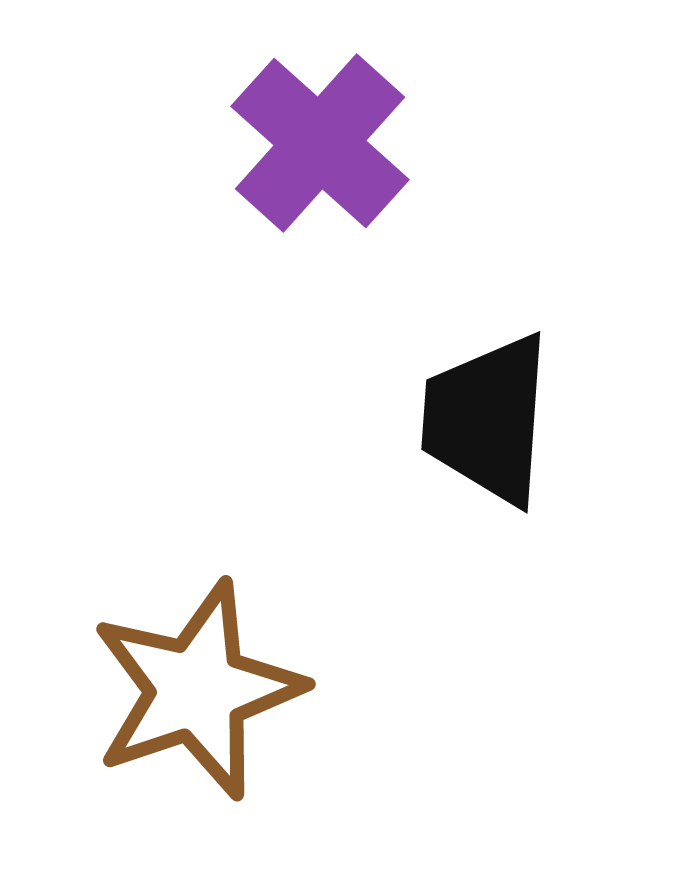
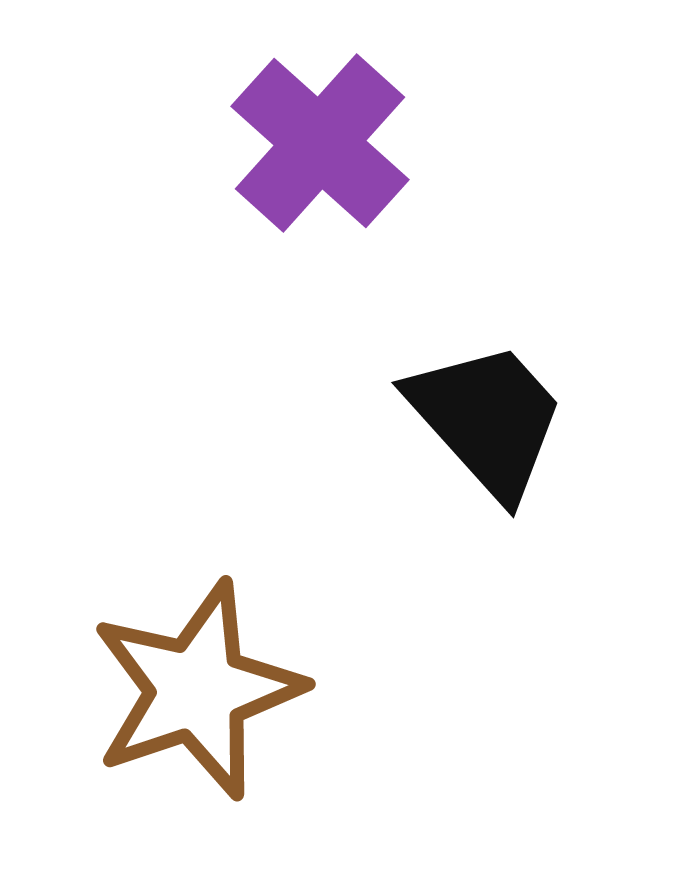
black trapezoid: rotated 134 degrees clockwise
